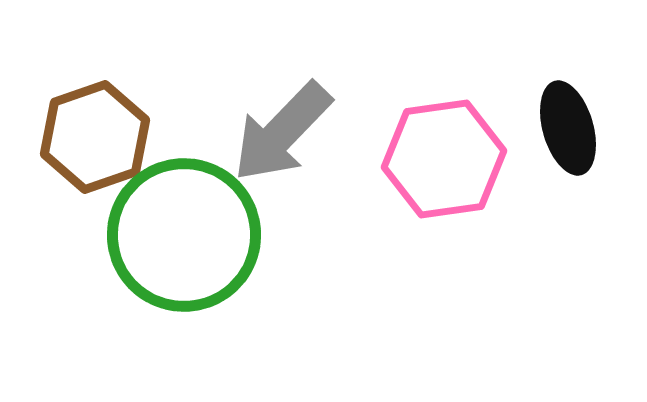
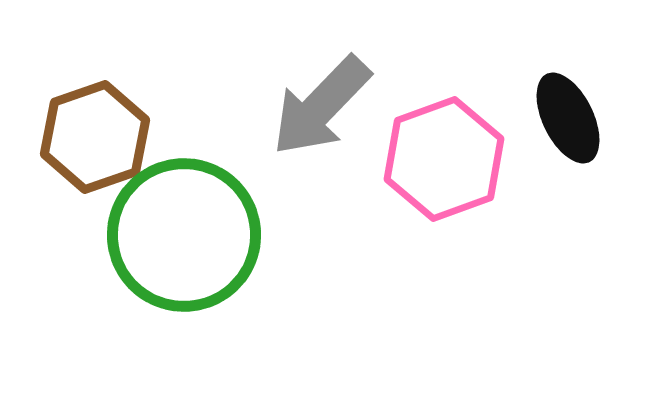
black ellipse: moved 10 px up; rotated 10 degrees counterclockwise
gray arrow: moved 39 px right, 26 px up
pink hexagon: rotated 12 degrees counterclockwise
